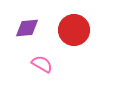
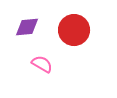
purple diamond: moved 1 px up
